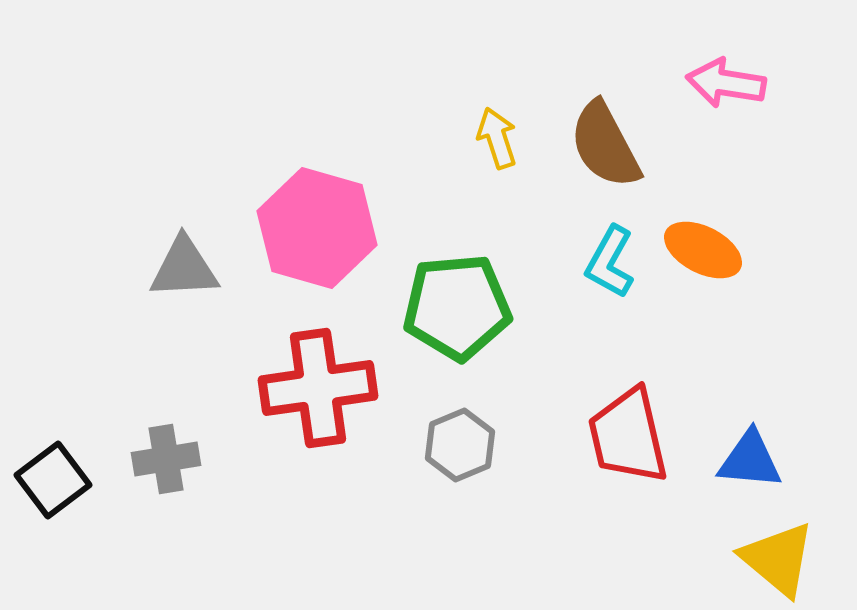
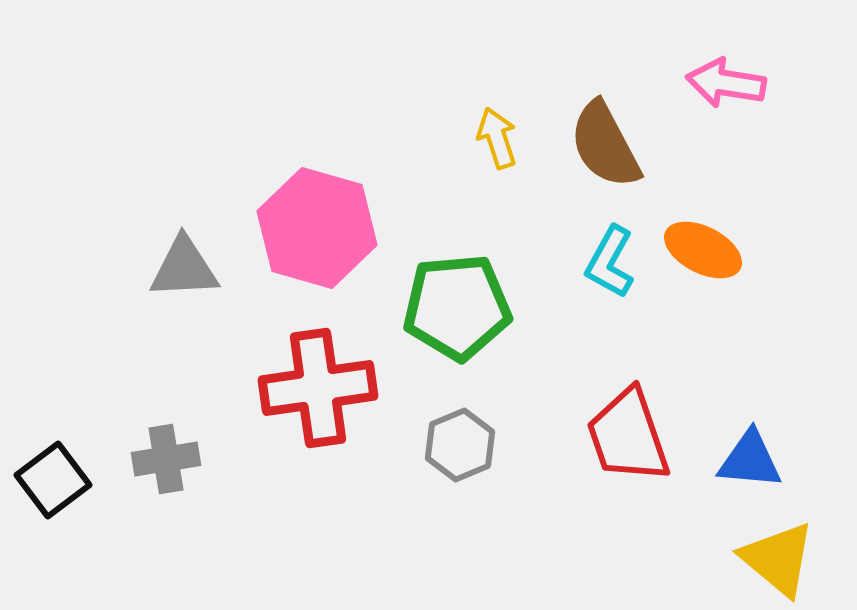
red trapezoid: rotated 6 degrees counterclockwise
